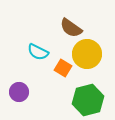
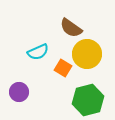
cyan semicircle: rotated 50 degrees counterclockwise
